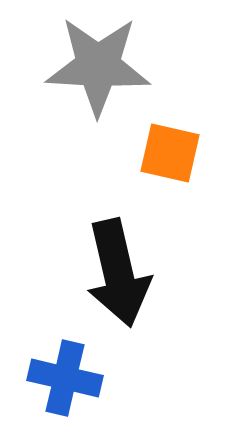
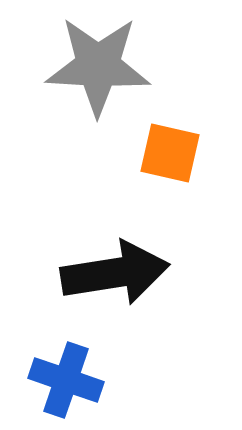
black arrow: moved 3 px left; rotated 86 degrees counterclockwise
blue cross: moved 1 px right, 2 px down; rotated 6 degrees clockwise
